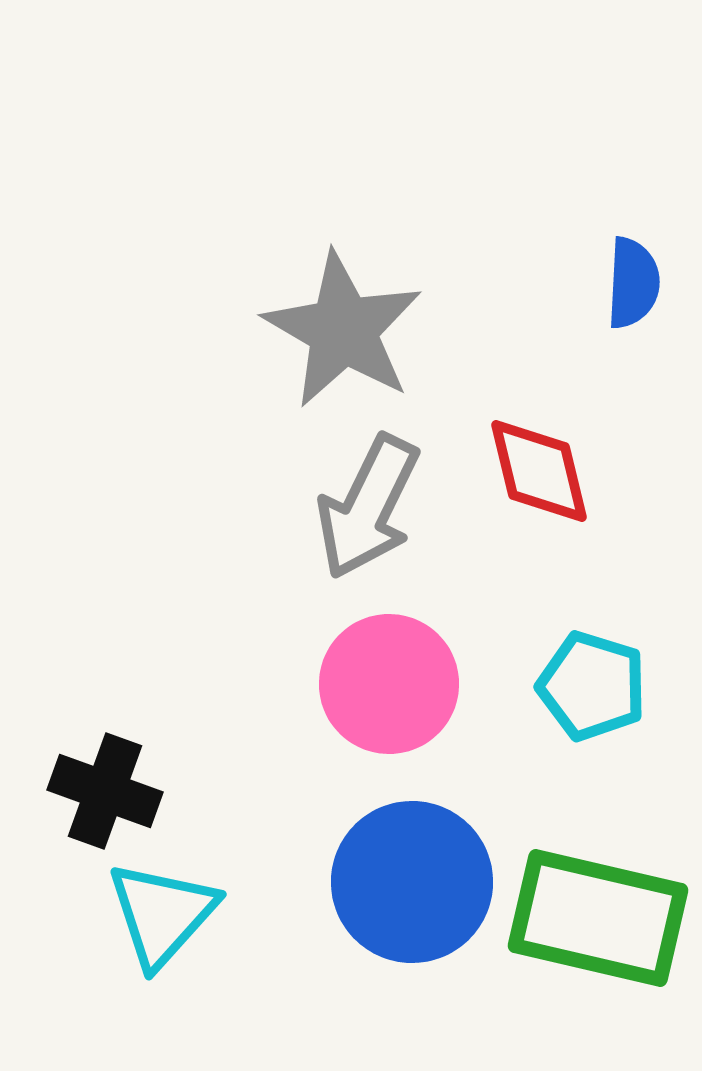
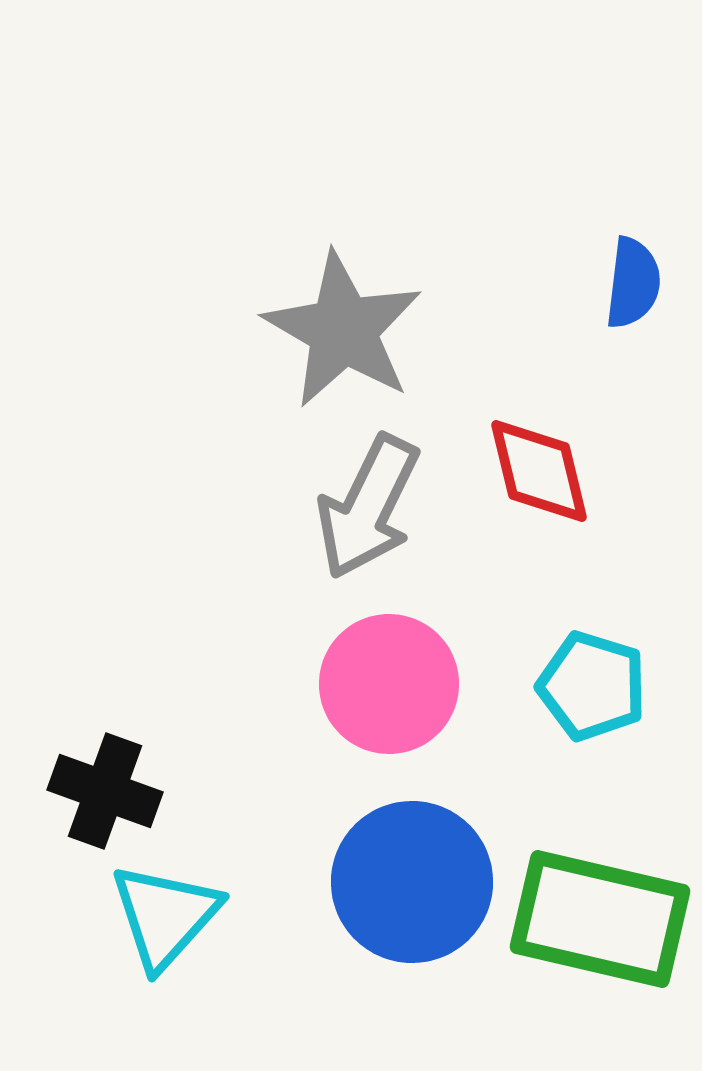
blue semicircle: rotated 4 degrees clockwise
cyan triangle: moved 3 px right, 2 px down
green rectangle: moved 2 px right, 1 px down
